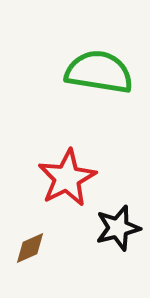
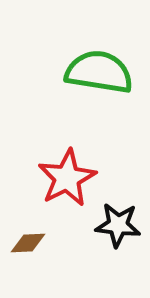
black star: moved 3 px up; rotated 21 degrees clockwise
brown diamond: moved 2 px left, 5 px up; rotated 21 degrees clockwise
